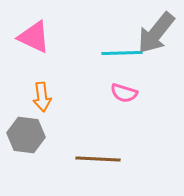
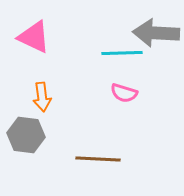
gray arrow: rotated 54 degrees clockwise
